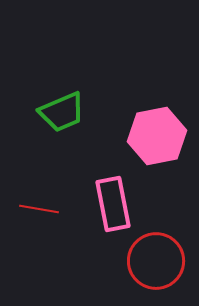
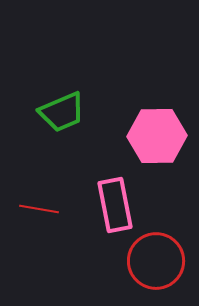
pink hexagon: rotated 10 degrees clockwise
pink rectangle: moved 2 px right, 1 px down
